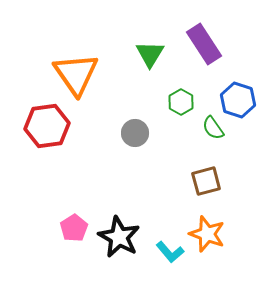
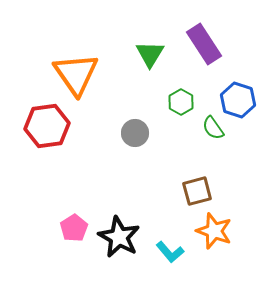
brown square: moved 9 px left, 10 px down
orange star: moved 7 px right, 3 px up
